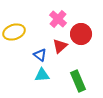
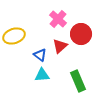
yellow ellipse: moved 4 px down
